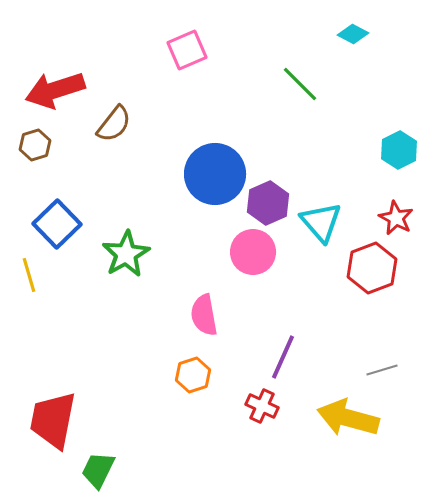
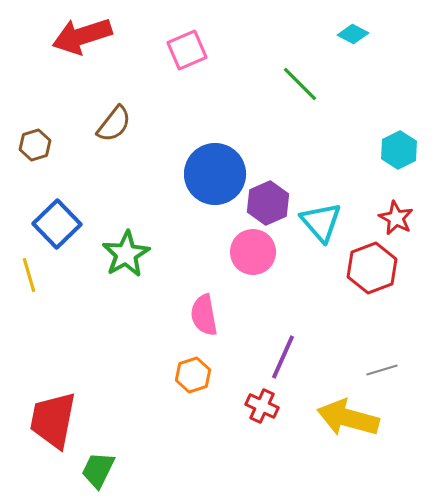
red arrow: moved 27 px right, 54 px up
